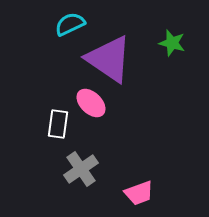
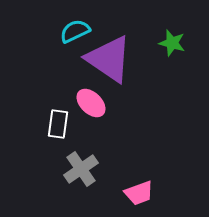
cyan semicircle: moved 5 px right, 7 px down
